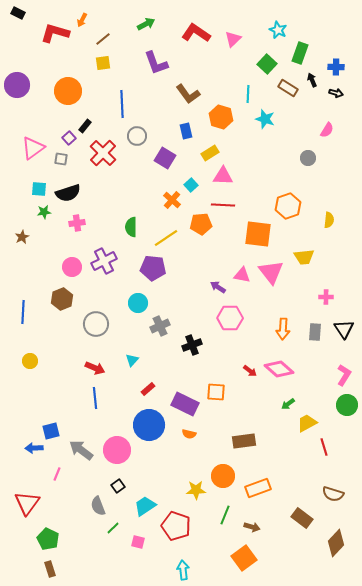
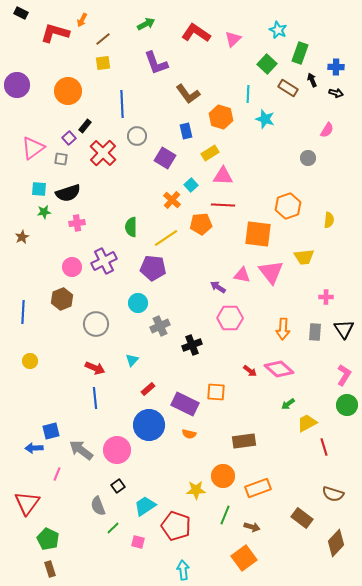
black rectangle at (18, 13): moved 3 px right
